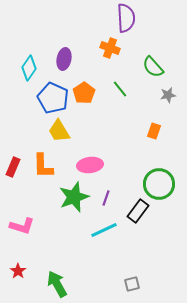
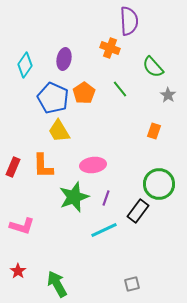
purple semicircle: moved 3 px right, 3 px down
cyan diamond: moved 4 px left, 3 px up
gray star: rotated 28 degrees counterclockwise
pink ellipse: moved 3 px right
